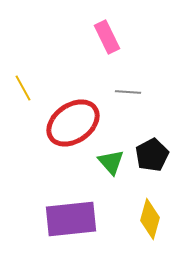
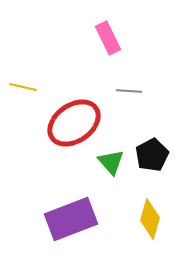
pink rectangle: moved 1 px right, 1 px down
yellow line: moved 1 px up; rotated 48 degrees counterclockwise
gray line: moved 1 px right, 1 px up
red ellipse: moved 1 px right
purple rectangle: rotated 15 degrees counterclockwise
